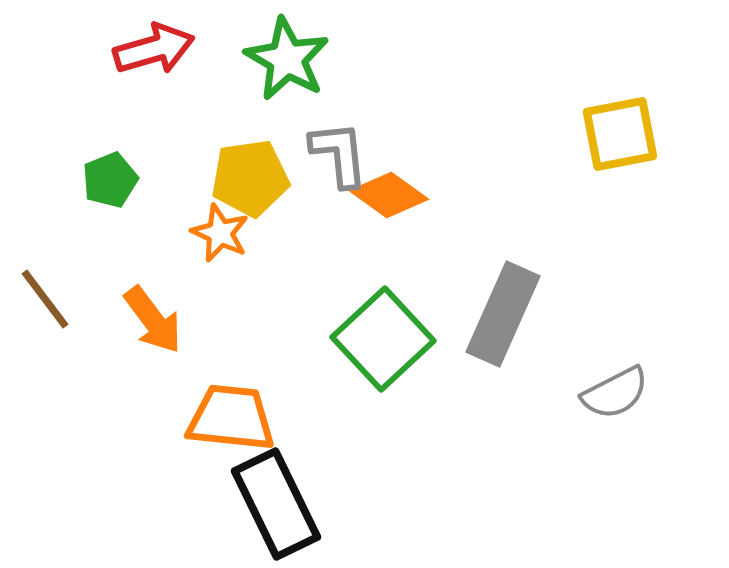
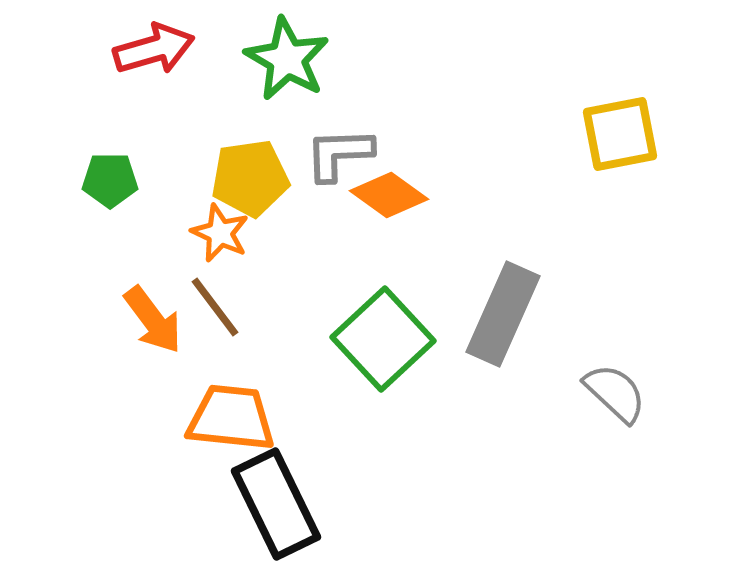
gray L-shape: rotated 86 degrees counterclockwise
green pentagon: rotated 22 degrees clockwise
brown line: moved 170 px right, 8 px down
gray semicircle: rotated 110 degrees counterclockwise
